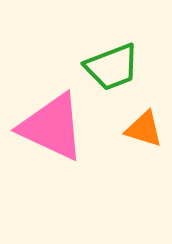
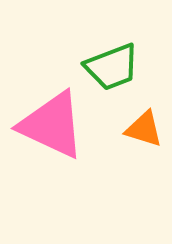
pink triangle: moved 2 px up
